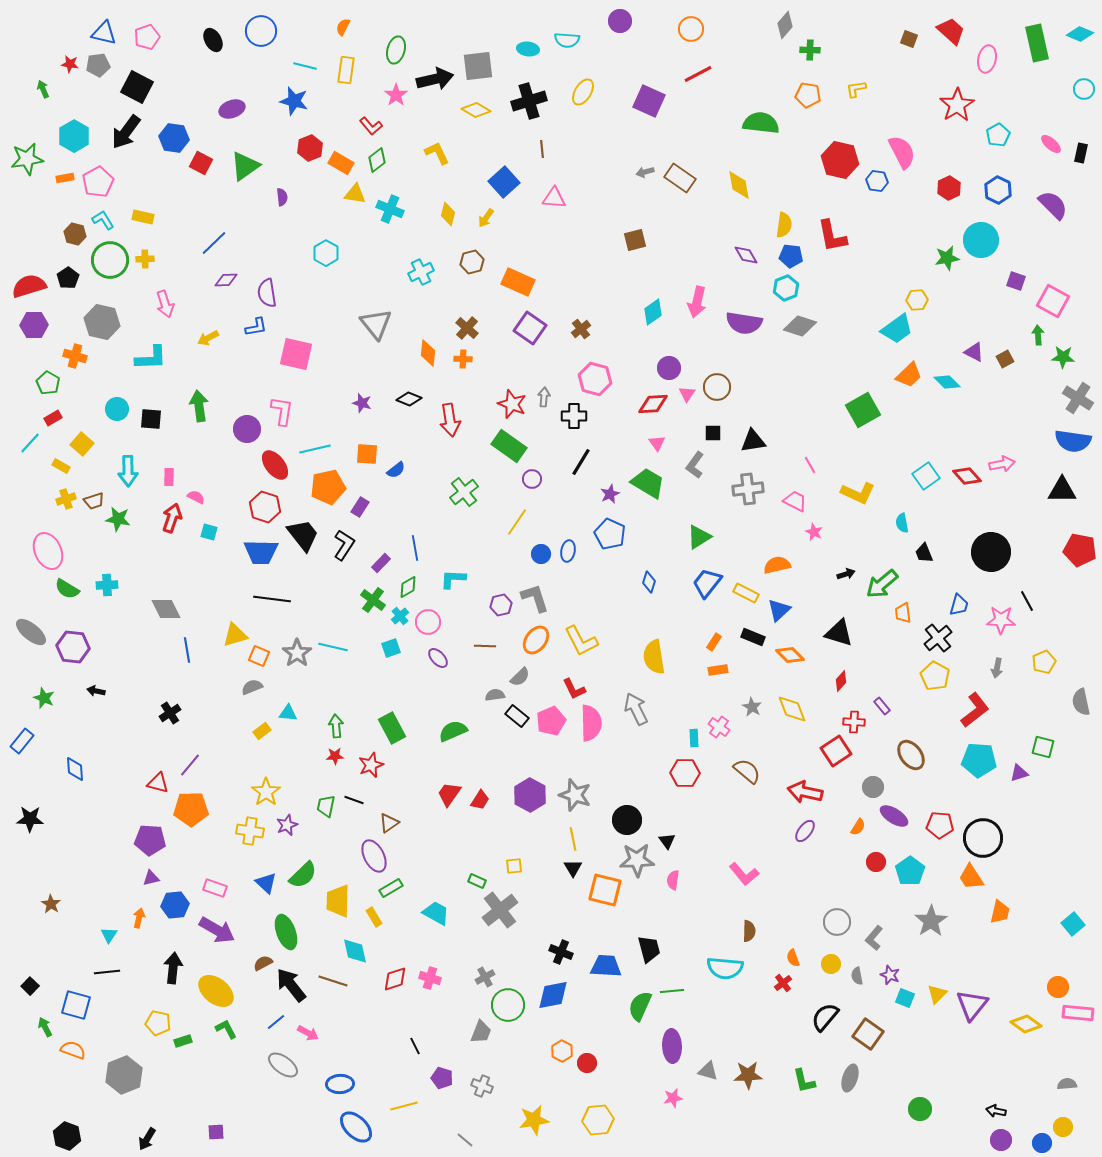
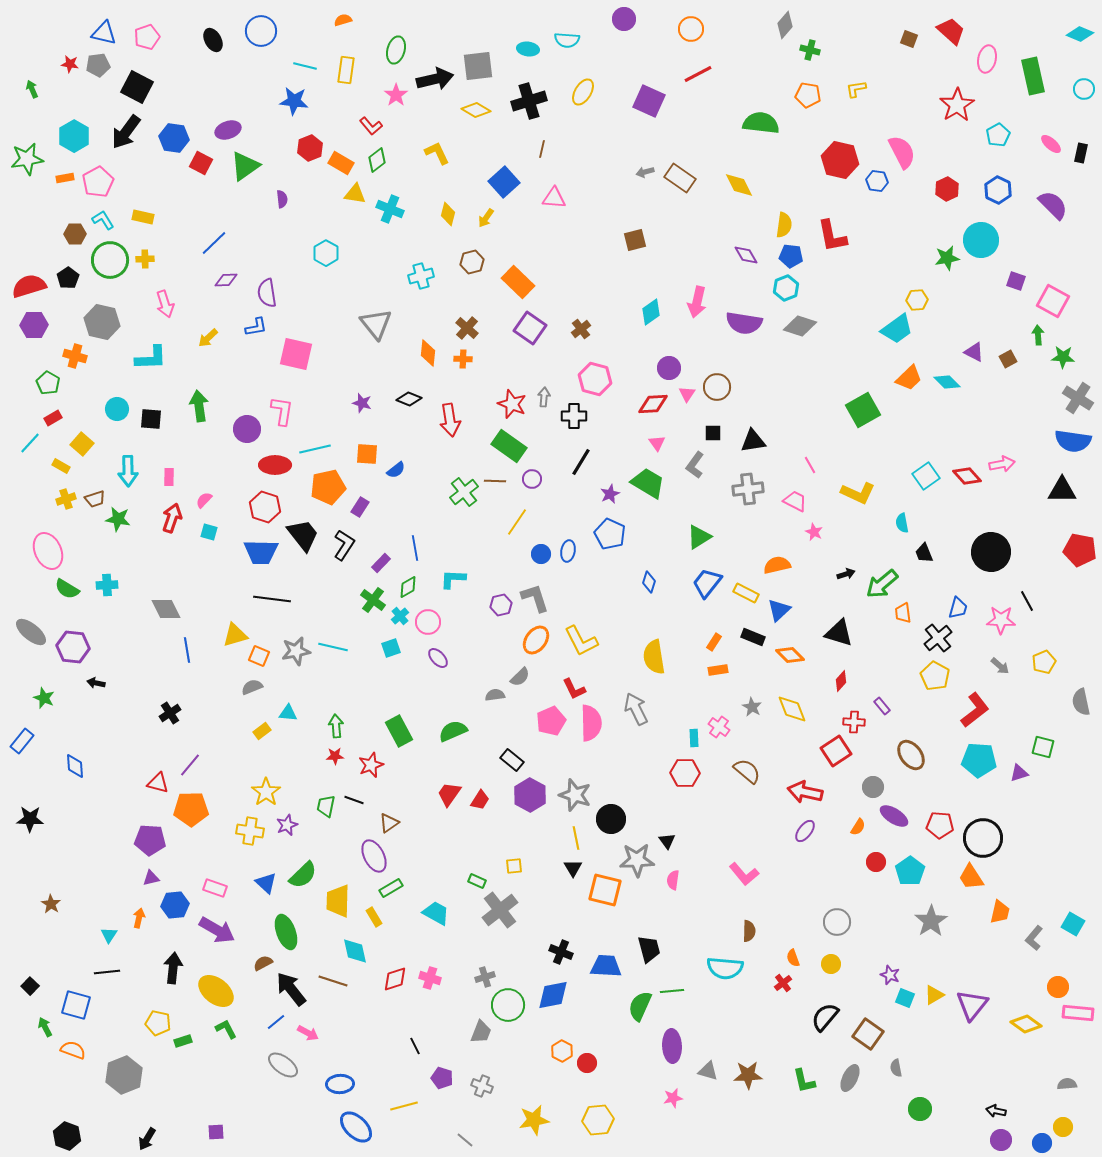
purple circle at (620, 21): moved 4 px right, 2 px up
orange semicircle at (343, 27): moved 7 px up; rotated 48 degrees clockwise
green rectangle at (1037, 43): moved 4 px left, 33 px down
green cross at (810, 50): rotated 12 degrees clockwise
green arrow at (43, 89): moved 11 px left
blue star at (294, 101): rotated 8 degrees counterclockwise
purple ellipse at (232, 109): moved 4 px left, 21 px down
brown line at (542, 149): rotated 18 degrees clockwise
yellow diamond at (739, 185): rotated 16 degrees counterclockwise
red hexagon at (949, 188): moved 2 px left, 1 px down
purple semicircle at (282, 197): moved 2 px down
brown hexagon at (75, 234): rotated 15 degrees counterclockwise
cyan cross at (421, 272): moved 4 px down; rotated 10 degrees clockwise
orange rectangle at (518, 282): rotated 20 degrees clockwise
cyan diamond at (653, 312): moved 2 px left
yellow arrow at (208, 338): rotated 15 degrees counterclockwise
brown square at (1005, 359): moved 3 px right
orange trapezoid at (909, 375): moved 3 px down
red ellipse at (275, 465): rotated 52 degrees counterclockwise
pink semicircle at (196, 497): moved 8 px right, 3 px down; rotated 72 degrees counterclockwise
brown trapezoid at (94, 501): moved 1 px right, 2 px up
blue trapezoid at (959, 605): moved 1 px left, 3 px down
brown line at (485, 646): moved 10 px right, 165 px up
gray star at (297, 653): moved 1 px left, 2 px up; rotated 24 degrees clockwise
gray arrow at (997, 668): moved 3 px right, 2 px up; rotated 60 degrees counterclockwise
black arrow at (96, 691): moved 8 px up
black rectangle at (517, 716): moved 5 px left, 44 px down
green rectangle at (392, 728): moved 7 px right, 3 px down
blue diamond at (75, 769): moved 3 px up
black circle at (627, 820): moved 16 px left, 1 px up
yellow line at (573, 839): moved 3 px right, 1 px up
cyan square at (1073, 924): rotated 20 degrees counterclockwise
gray L-shape at (874, 938): moved 160 px right
gray semicircle at (857, 976): moved 39 px right, 92 px down
gray cross at (485, 977): rotated 12 degrees clockwise
black arrow at (291, 985): moved 4 px down
yellow triangle at (937, 994): moved 3 px left, 1 px down; rotated 15 degrees clockwise
gray ellipse at (850, 1078): rotated 8 degrees clockwise
